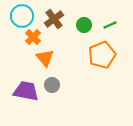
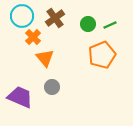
brown cross: moved 1 px right, 1 px up
green circle: moved 4 px right, 1 px up
gray circle: moved 2 px down
purple trapezoid: moved 6 px left, 6 px down; rotated 12 degrees clockwise
